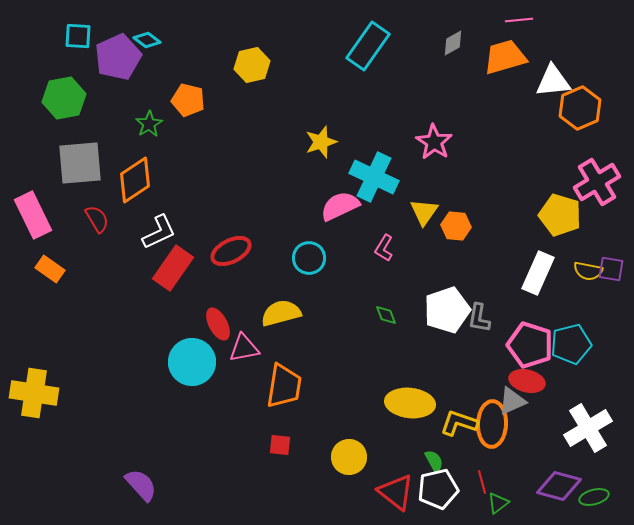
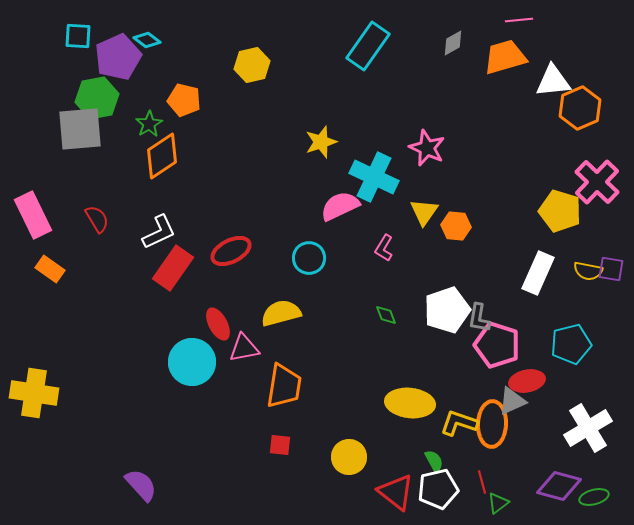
green hexagon at (64, 98): moved 33 px right
orange pentagon at (188, 100): moved 4 px left
pink star at (434, 142): moved 7 px left, 6 px down; rotated 9 degrees counterclockwise
gray square at (80, 163): moved 34 px up
orange diamond at (135, 180): moved 27 px right, 24 px up
pink cross at (597, 182): rotated 15 degrees counterclockwise
yellow pentagon at (560, 215): moved 4 px up
pink pentagon at (530, 345): moved 33 px left
red ellipse at (527, 381): rotated 24 degrees counterclockwise
